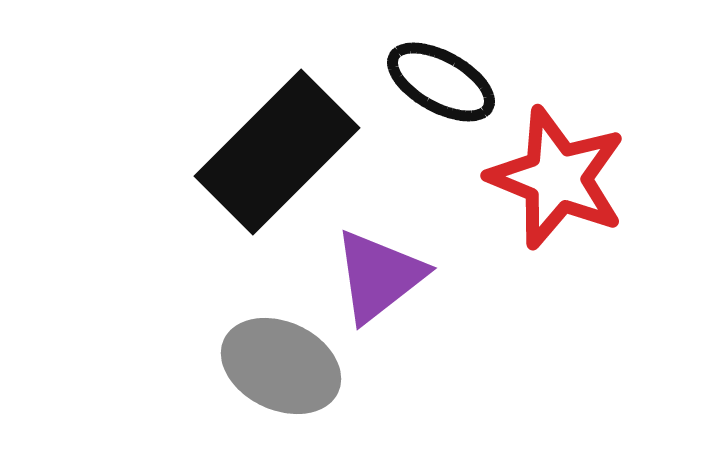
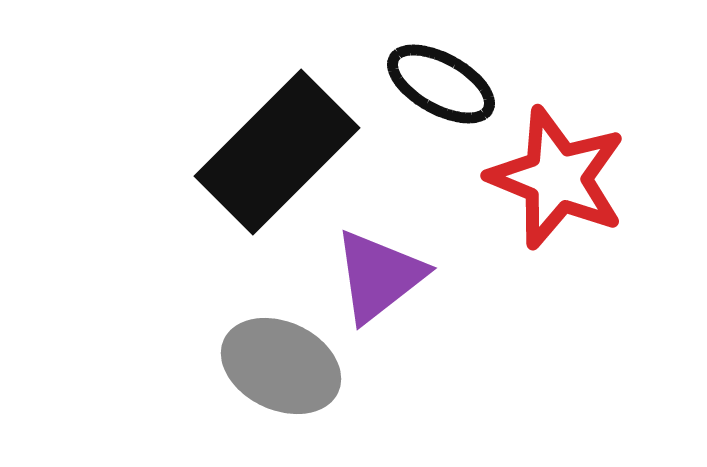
black ellipse: moved 2 px down
